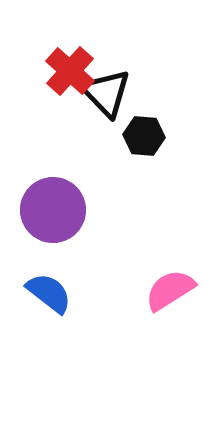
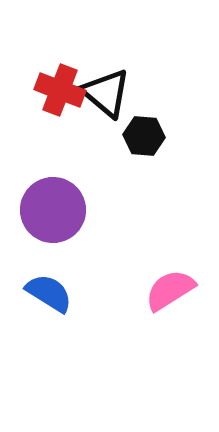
red cross: moved 10 px left, 19 px down; rotated 21 degrees counterclockwise
black triangle: rotated 6 degrees counterclockwise
blue semicircle: rotated 6 degrees counterclockwise
